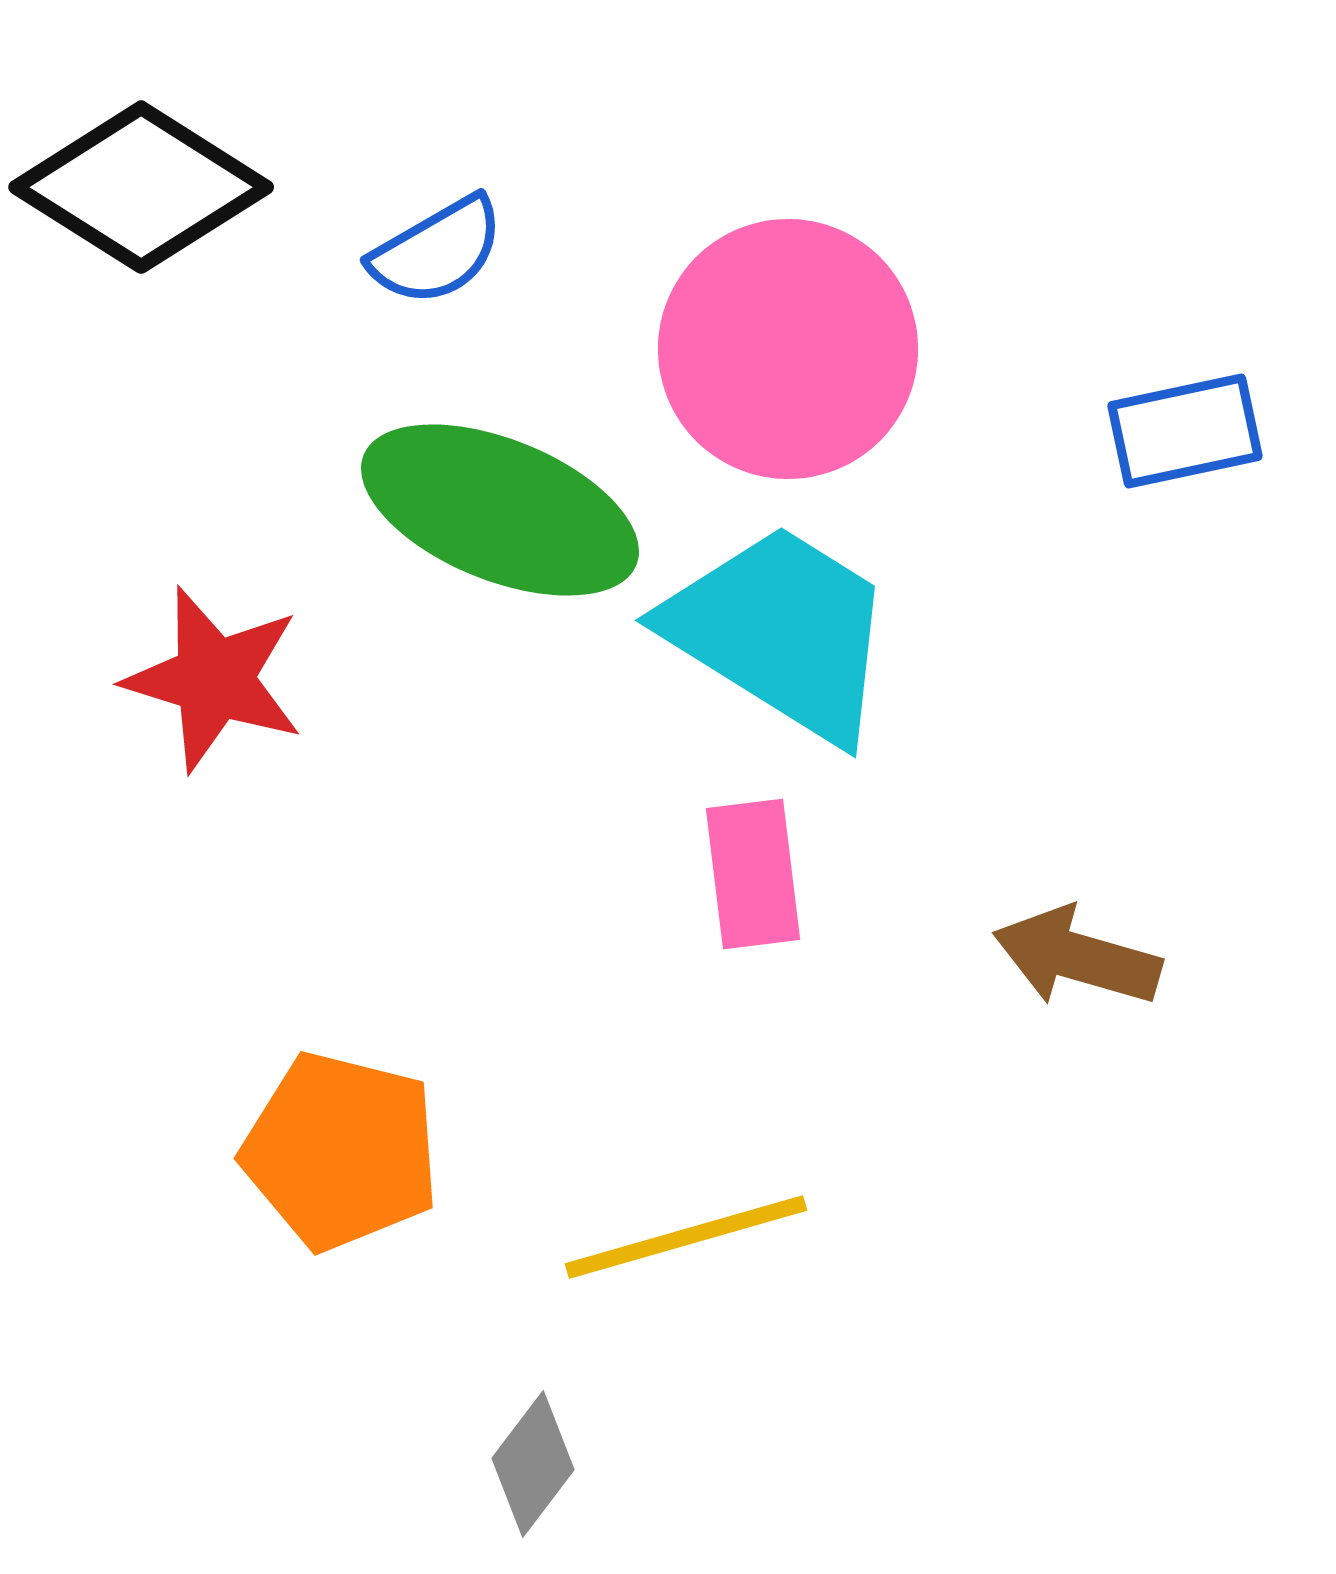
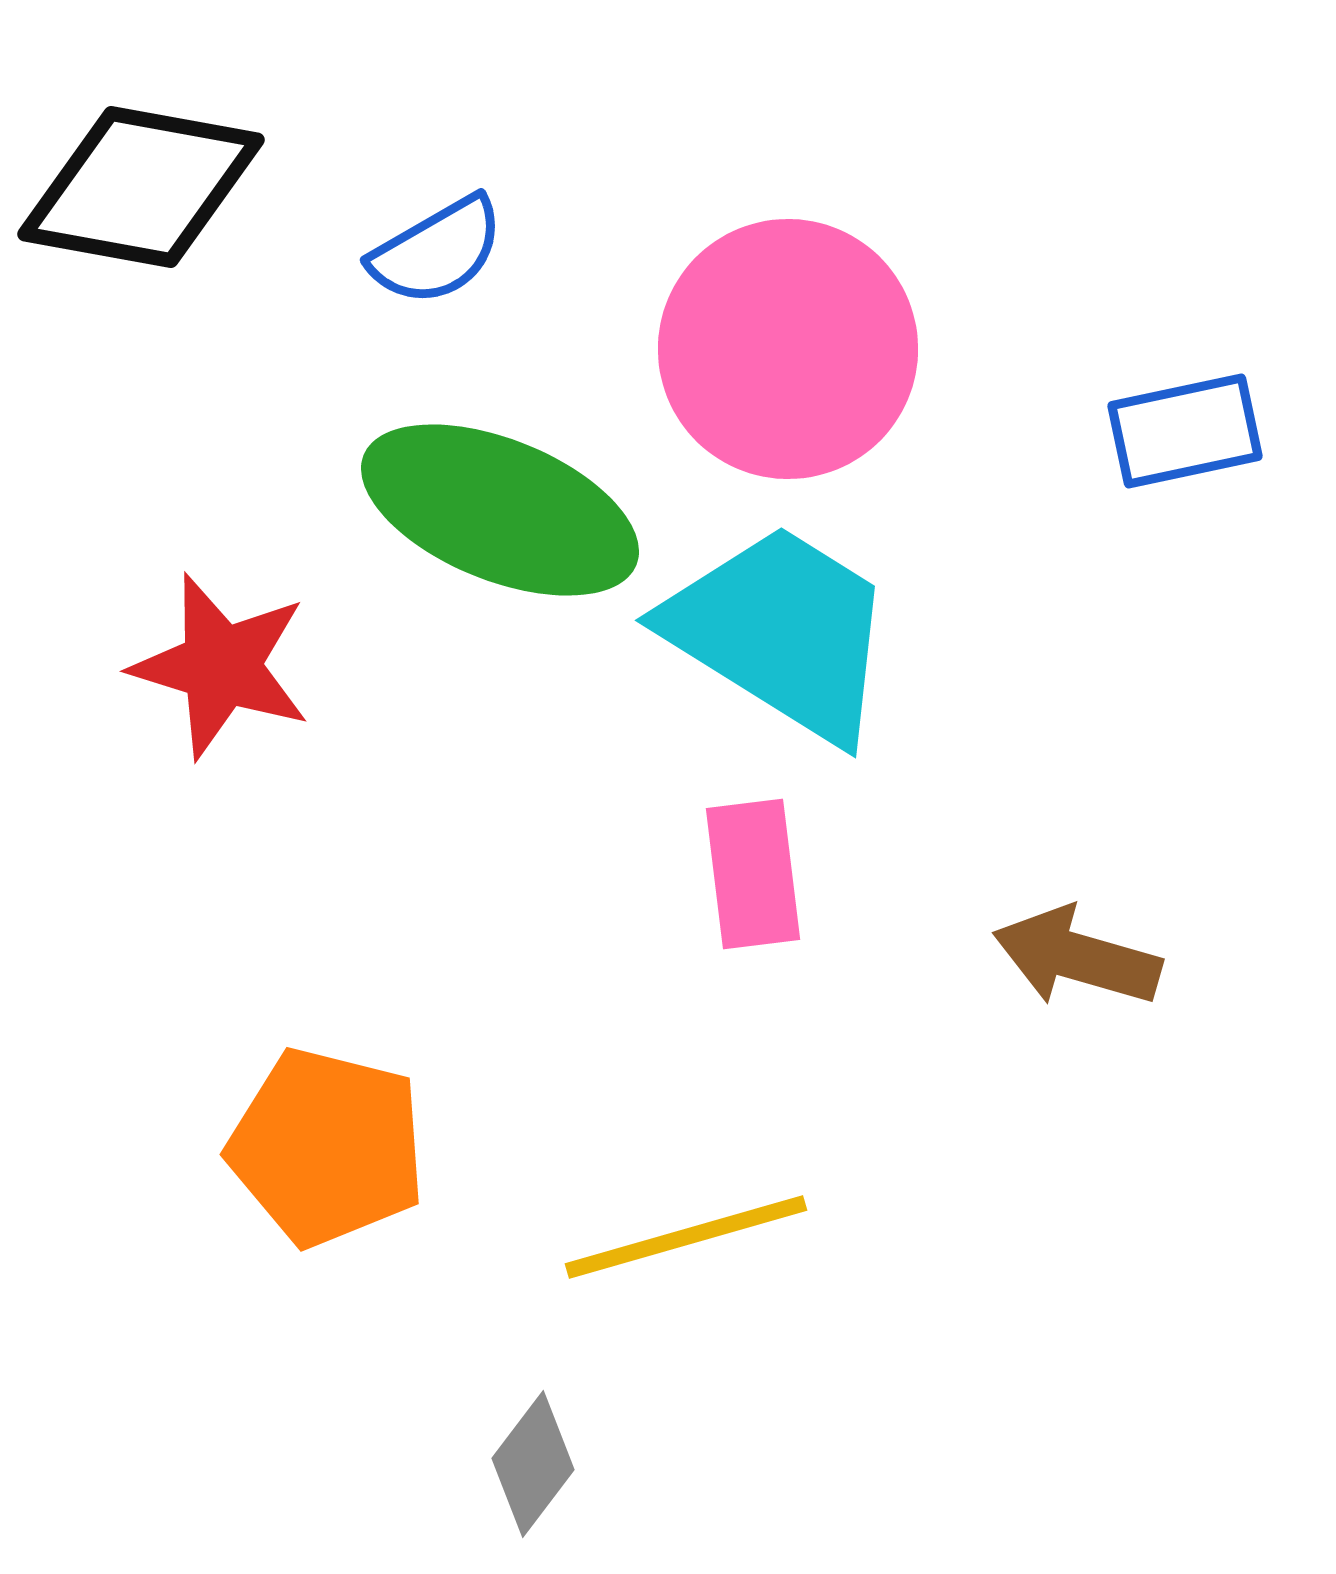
black diamond: rotated 22 degrees counterclockwise
red star: moved 7 px right, 13 px up
orange pentagon: moved 14 px left, 4 px up
